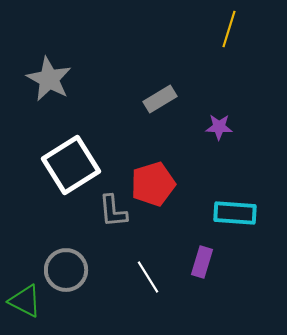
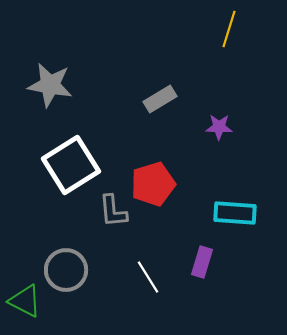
gray star: moved 1 px right, 6 px down; rotated 18 degrees counterclockwise
